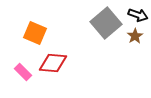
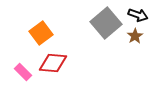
orange square: moved 6 px right; rotated 30 degrees clockwise
